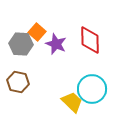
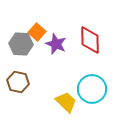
yellow trapezoid: moved 6 px left
